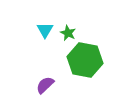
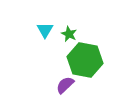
green star: moved 1 px right, 1 px down
purple semicircle: moved 20 px right
